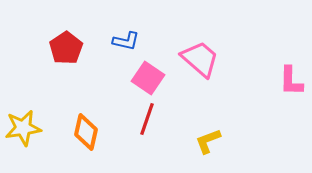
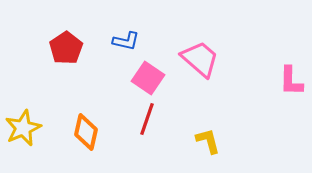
yellow star: rotated 15 degrees counterclockwise
yellow L-shape: rotated 96 degrees clockwise
